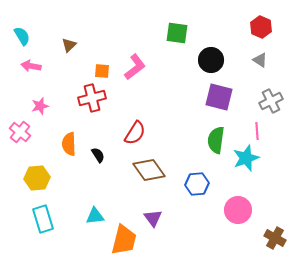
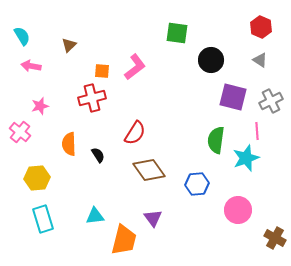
purple square: moved 14 px right
